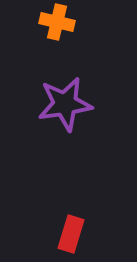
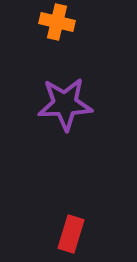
purple star: rotated 6 degrees clockwise
